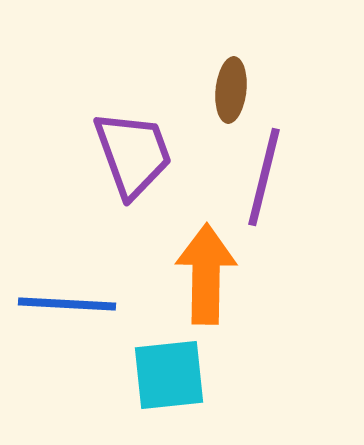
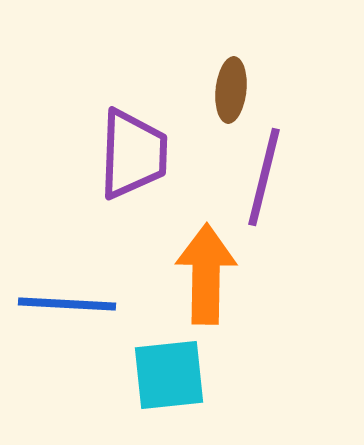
purple trapezoid: rotated 22 degrees clockwise
